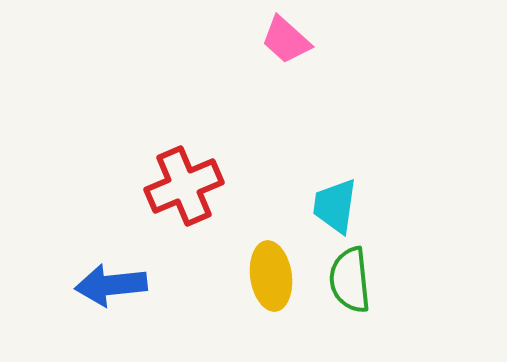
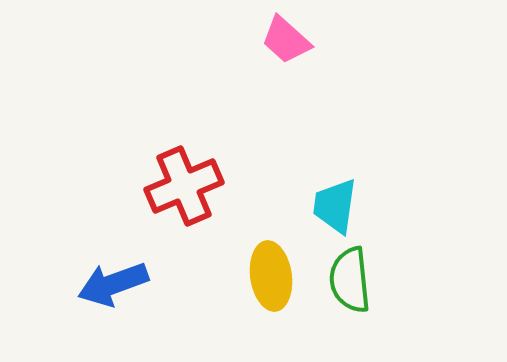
blue arrow: moved 2 px right, 1 px up; rotated 14 degrees counterclockwise
